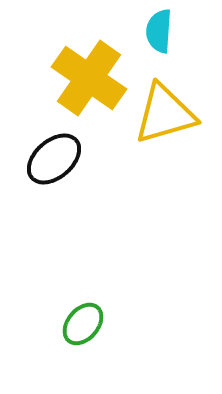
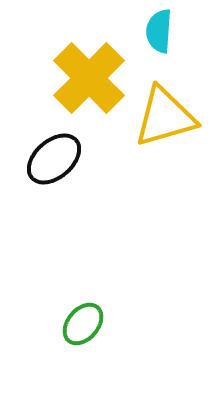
yellow cross: rotated 10 degrees clockwise
yellow triangle: moved 3 px down
